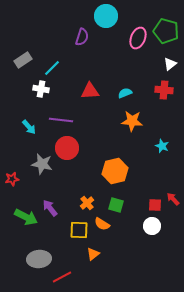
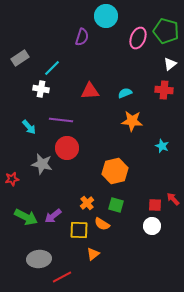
gray rectangle: moved 3 px left, 2 px up
purple arrow: moved 3 px right, 8 px down; rotated 90 degrees counterclockwise
